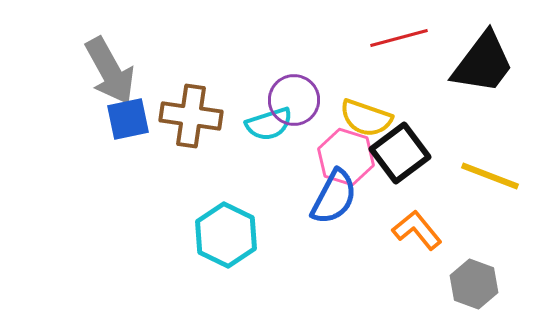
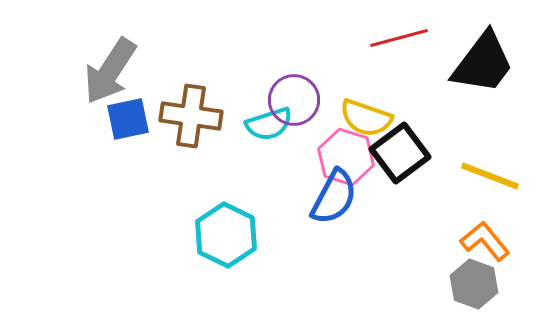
gray arrow: rotated 62 degrees clockwise
orange L-shape: moved 68 px right, 11 px down
